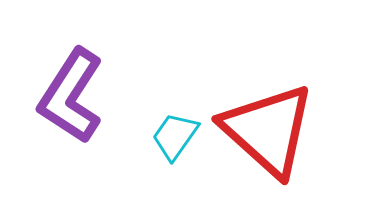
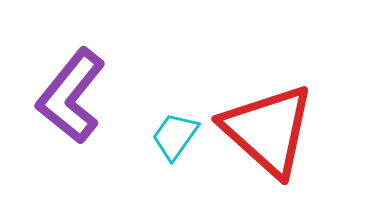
purple L-shape: rotated 6 degrees clockwise
